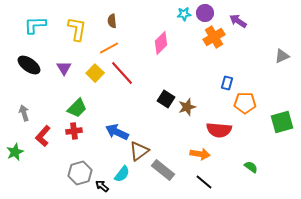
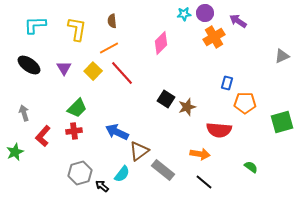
yellow square: moved 2 px left, 2 px up
